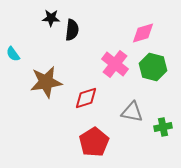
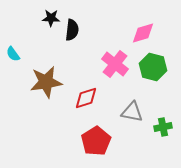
red pentagon: moved 2 px right, 1 px up
